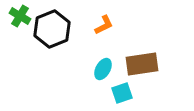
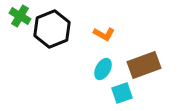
orange L-shape: moved 9 px down; rotated 55 degrees clockwise
brown rectangle: moved 2 px right, 1 px down; rotated 12 degrees counterclockwise
